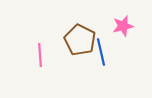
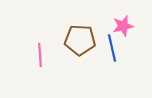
brown pentagon: rotated 24 degrees counterclockwise
blue line: moved 11 px right, 4 px up
